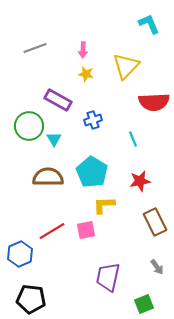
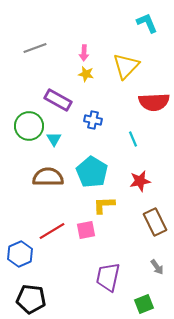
cyan L-shape: moved 2 px left, 1 px up
pink arrow: moved 1 px right, 3 px down
blue cross: rotated 30 degrees clockwise
